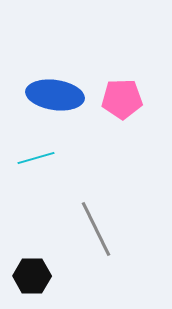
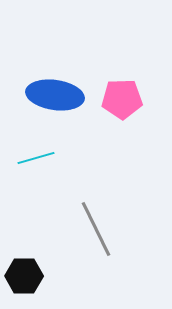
black hexagon: moved 8 px left
